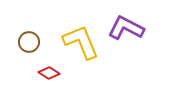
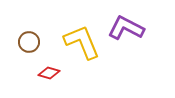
yellow L-shape: moved 1 px right
red diamond: rotated 15 degrees counterclockwise
